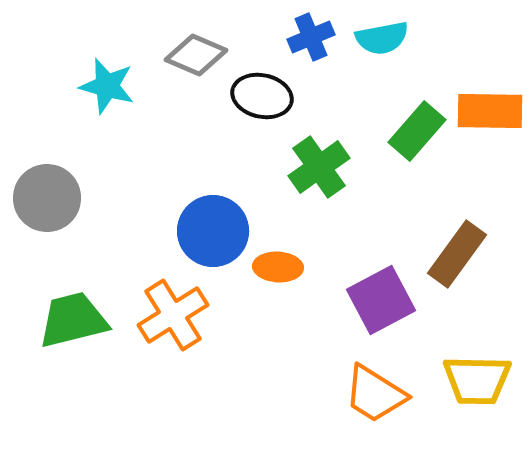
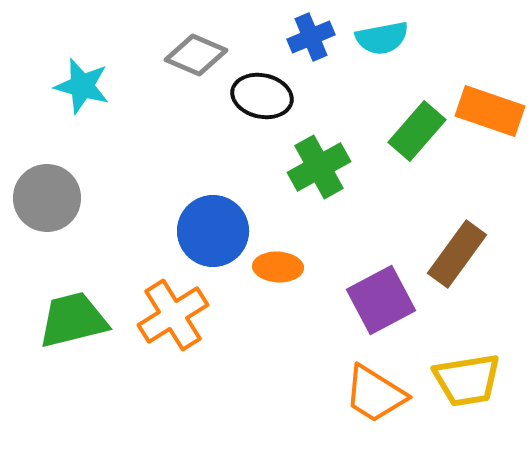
cyan star: moved 25 px left
orange rectangle: rotated 18 degrees clockwise
green cross: rotated 6 degrees clockwise
yellow trapezoid: moved 10 px left; rotated 10 degrees counterclockwise
